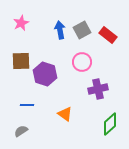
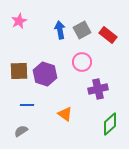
pink star: moved 2 px left, 2 px up
brown square: moved 2 px left, 10 px down
